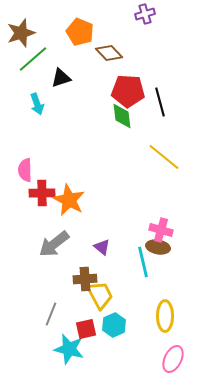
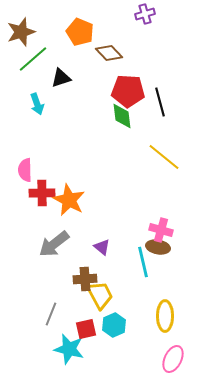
brown star: moved 1 px up
